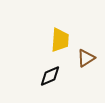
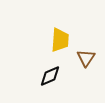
brown triangle: rotated 24 degrees counterclockwise
